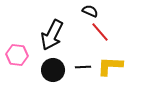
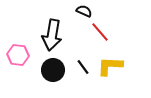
black semicircle: moved 6 px left
black arrow: rotated 16 degrees counterclockwise
pink hexagon: moved 1 px right
black line: rotated 56 degrees clockwise
